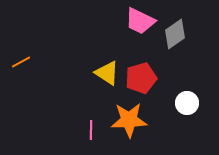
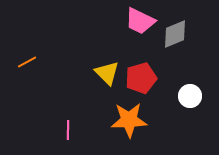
gray diamond: rotated 12 degrees clockwise
orange line: moved 6 px right
yellow triangle: rotated 12 degrees clockwise
white circle: moved 3 px right, 7 px up
pink line: moved 23 px left
